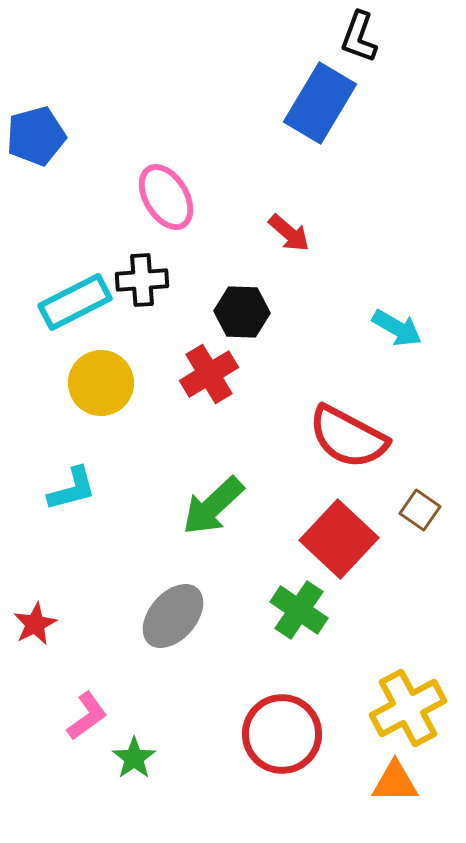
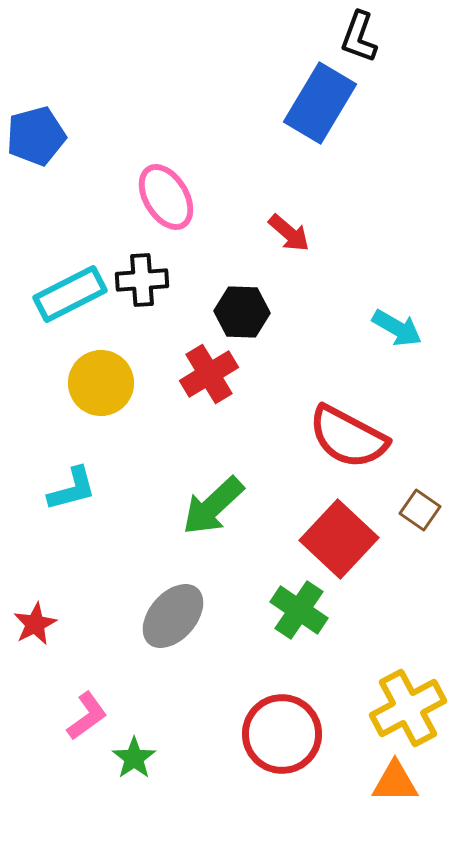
cyan rectangle: moved 5 px left, 8 px up
